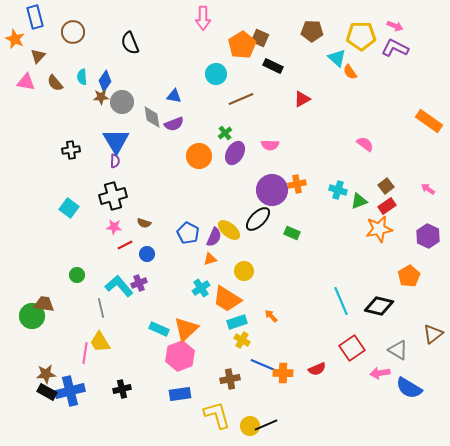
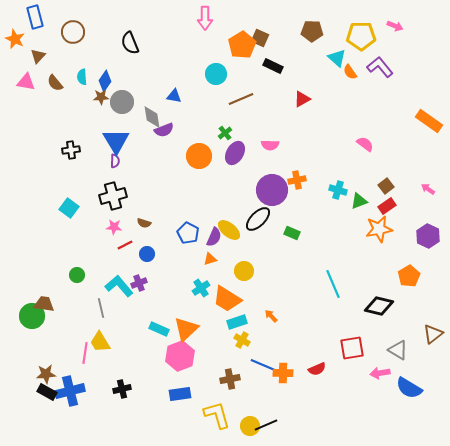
pink arrow at (203, 18): moved 2 px right
purple L-shape at (395, 48): moved 15 px left, 19 px down; rotated 24 degrees clockwise
purple semicircle at (174, 124): moved 10 px left, 6 px down
orange cross at (297, 184): moved 4 px up
cyan line at (341, 301): moved 8 px left, 17 px up
red square at (352, 348): rotated 25 degrees clockwise
